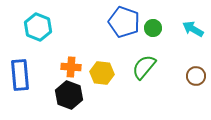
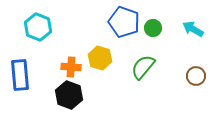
green semicircle: moved 1 px left
yellow hexagon: moved 2 px left, 15 px up; rotated 10 degrees clockwise
